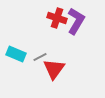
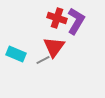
gray line: moved 3 px right, 3 px down
red triangle: moved 22 px up
